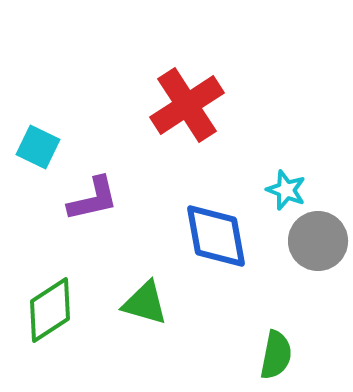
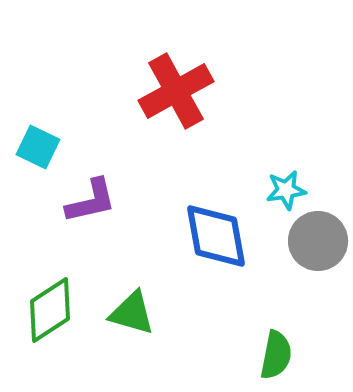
red cross: moved 11 px left, 14 px up; rotated 4 degrees clockwise
cyan star: rotated 30 degrees counterclockwise
purple L-shape: moved 2 px left, 2 px down
green triangle: moved 13 px left, 10 px down
